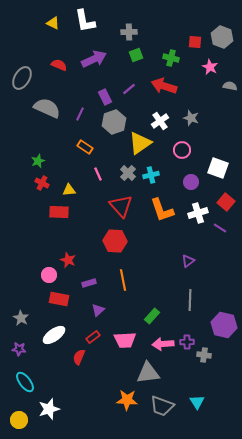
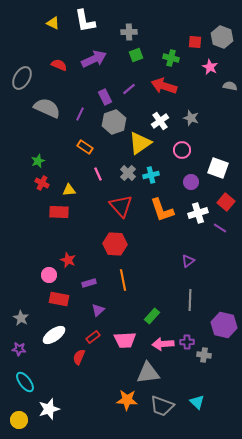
red hexagon at (115, 241): moved 3 px down
cyan triangle at (197, 402): rotated 14 degrees counterclockwise
